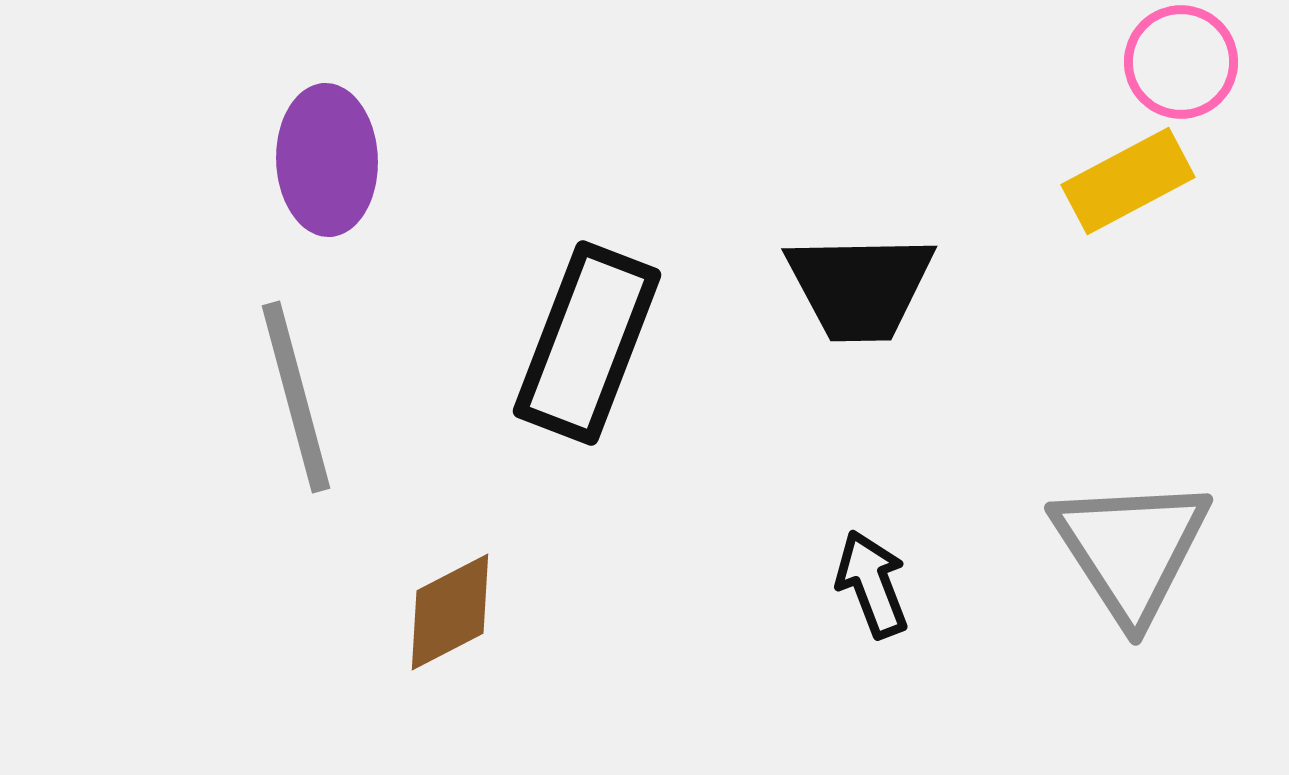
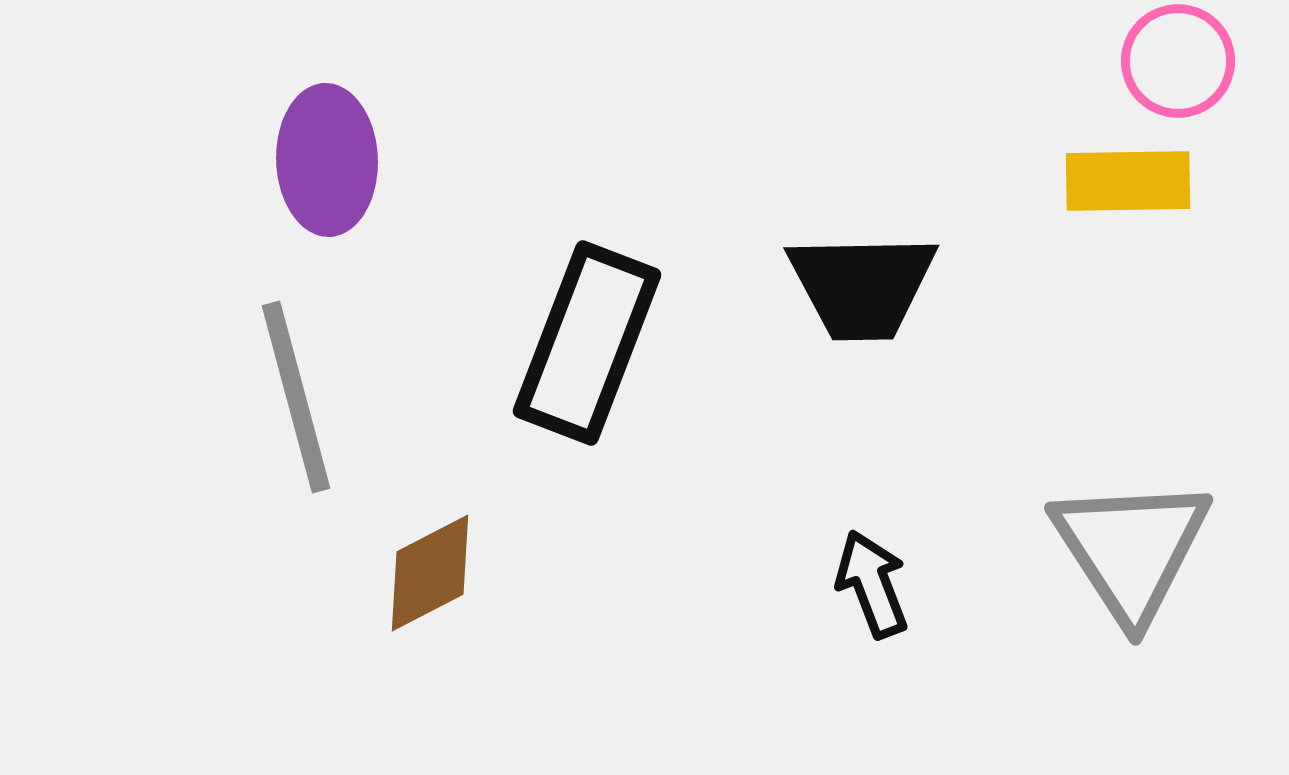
pink circle: moved 3 px left, 1 px up
yellow rectangle: rotated 27 degrees clockwise
black trapezoid: moved 2 px right, 1 px up
brown diamond: moved 20 px left, 39 px up
